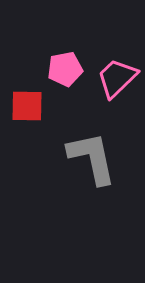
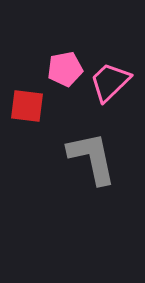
pink trapezoid: moved 7 px left, 4 px down
red square: rotated 6 degrees clockwise
